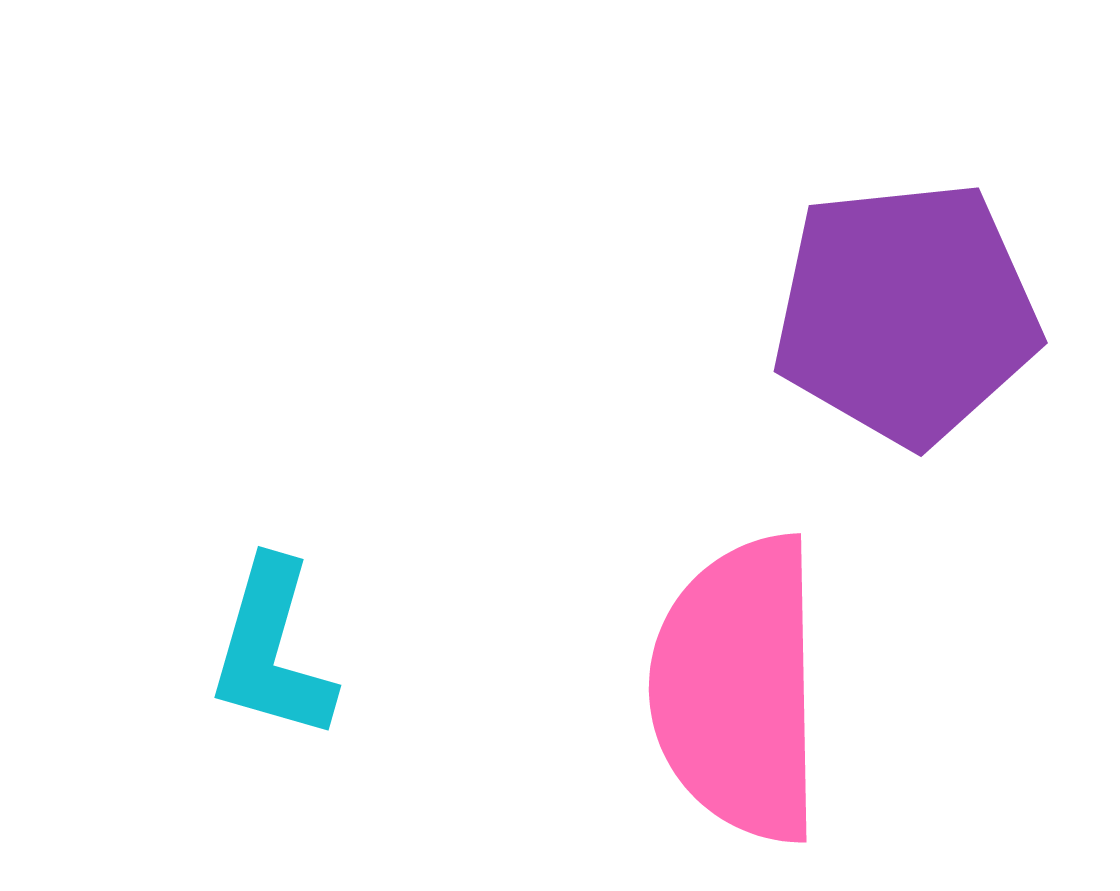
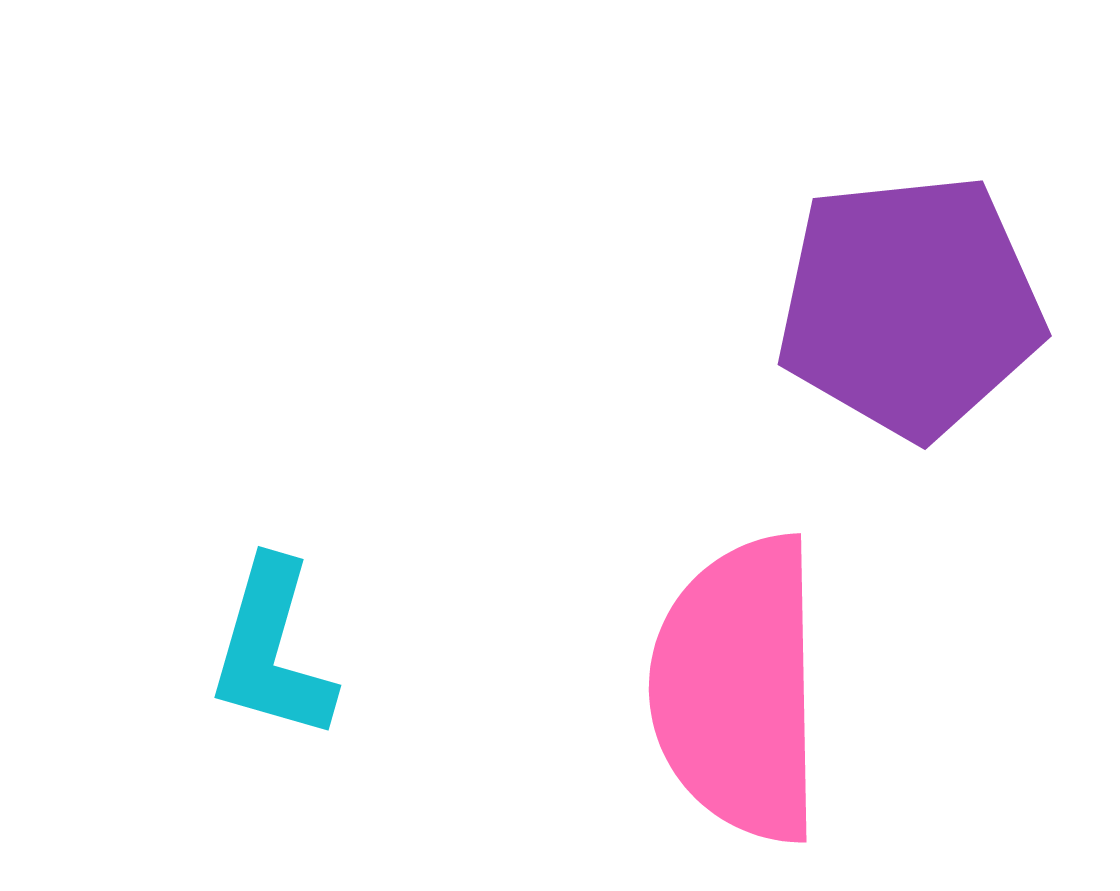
purple pentagon: moved 4 px right, 7 px up
